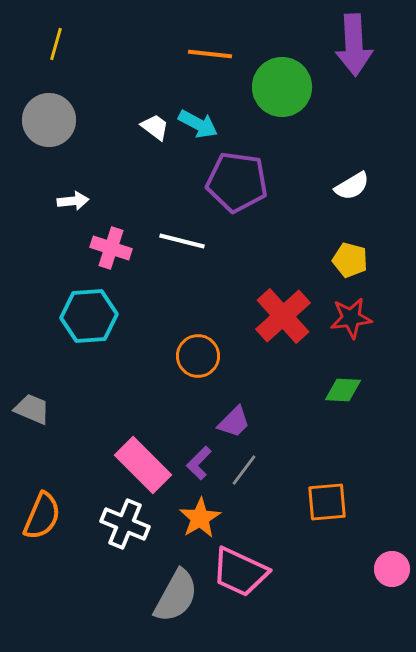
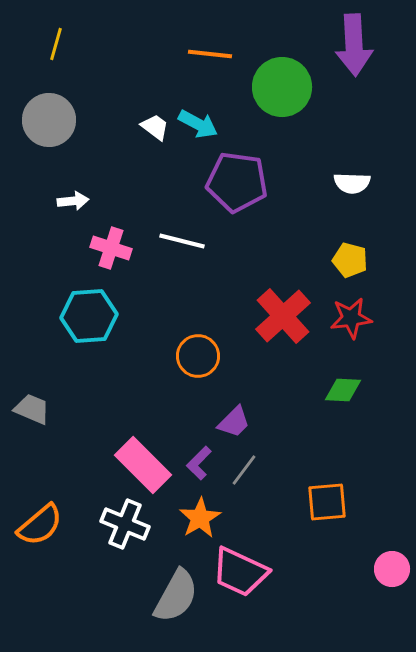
white semicircle: moved 3 px up; rotated 33 degrees clockwise
orange semicircle: moved 2 px left, 9 px down; rotated 27 degrees clockwise
